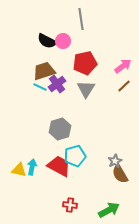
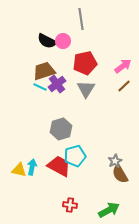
gray hexagon: moved 1 px right
